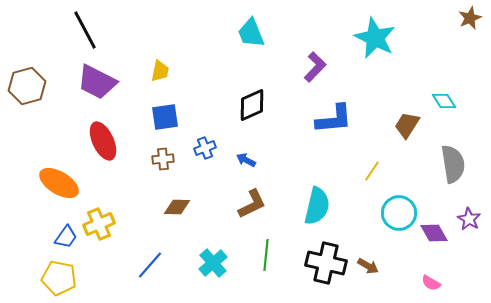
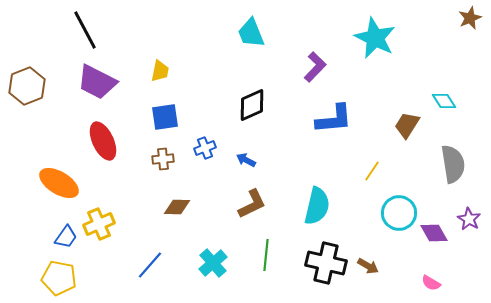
brown hexagon: rotated 6 degrees counterclockwise
